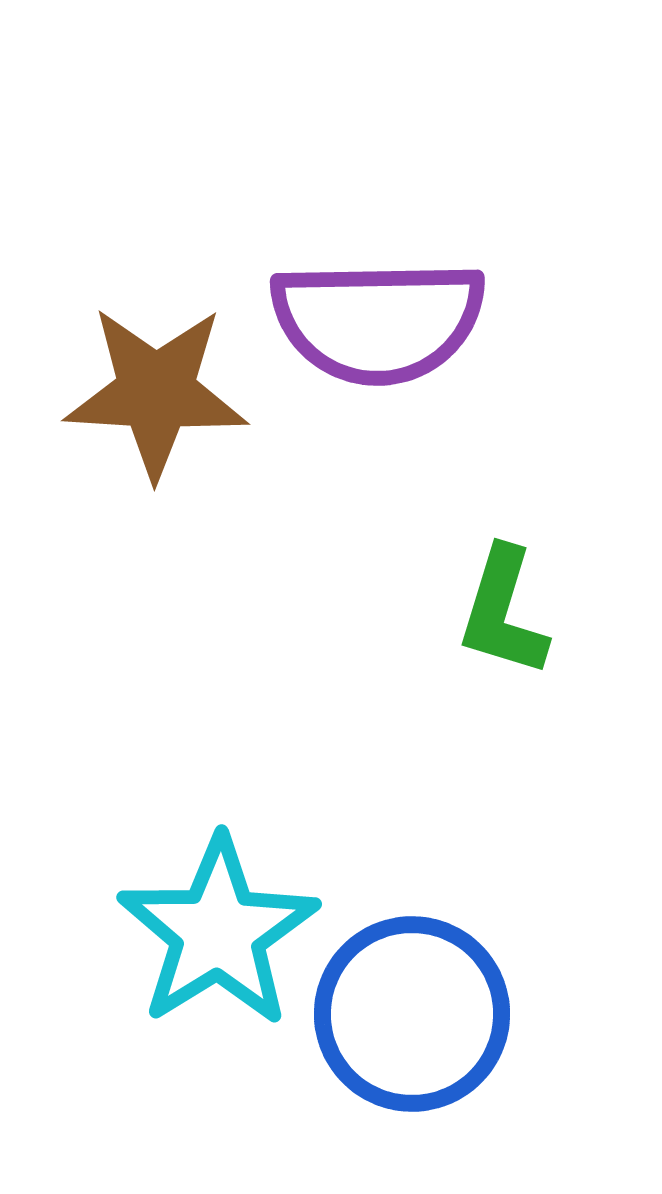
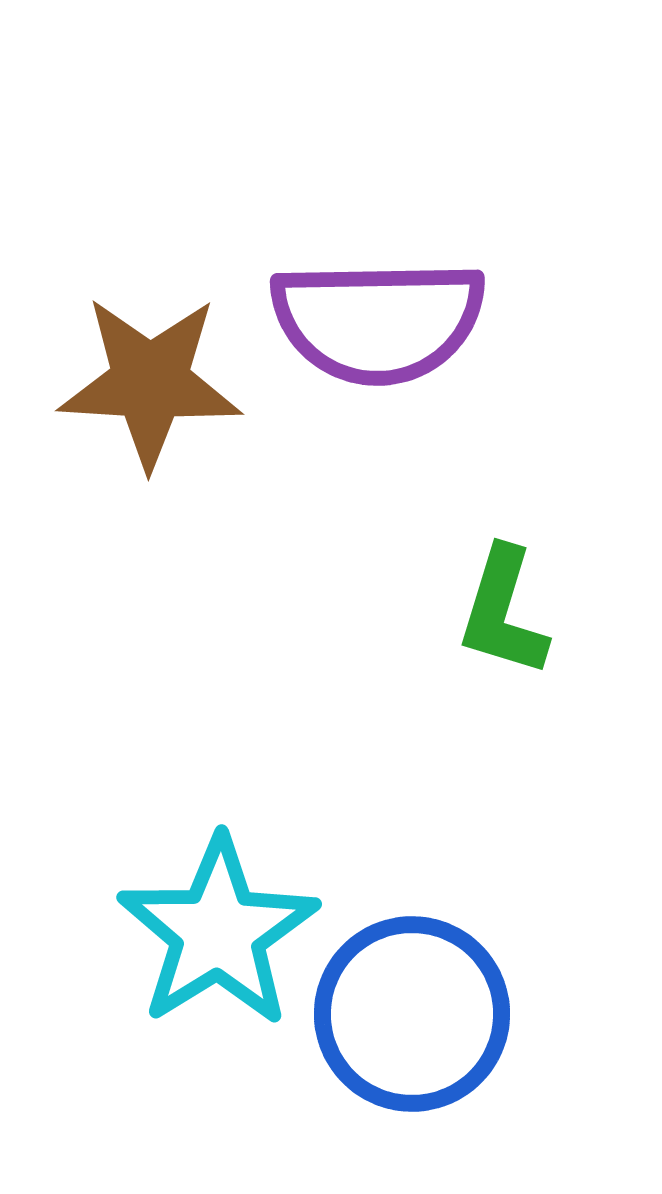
brown star: moved 6 px left, 10 px up
